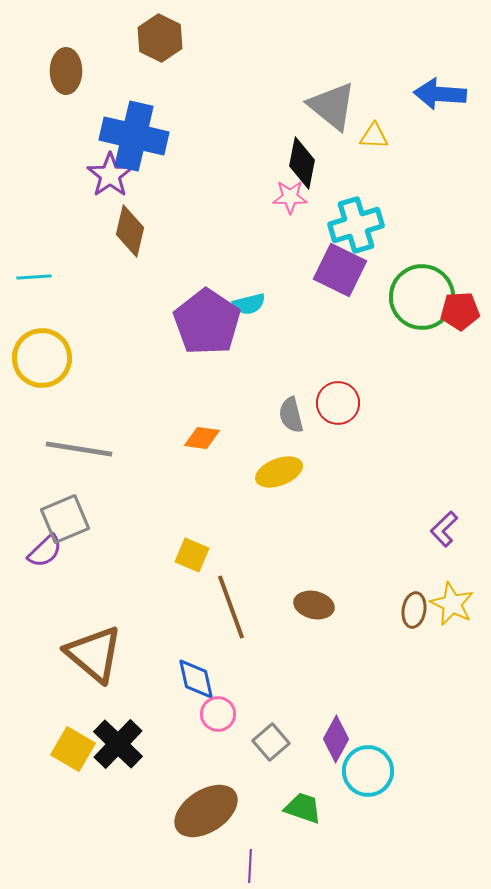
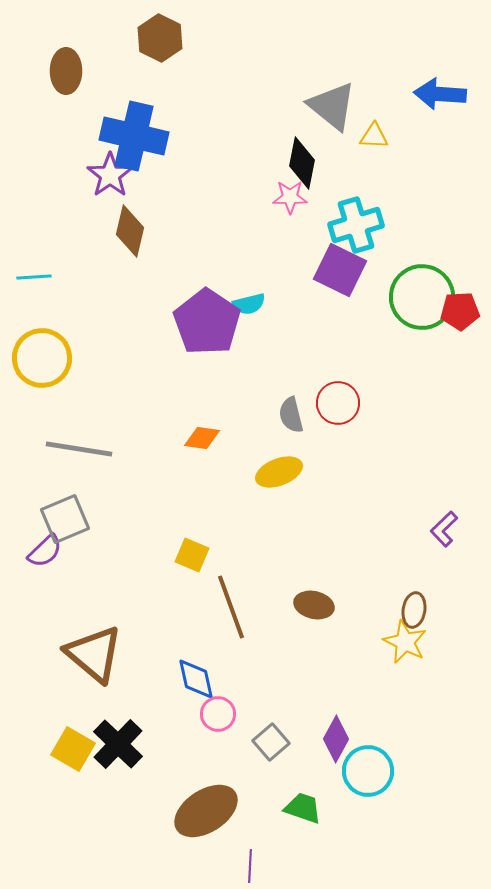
yellow star at (452, 604): moved 47 px left, 38 px down
